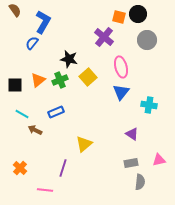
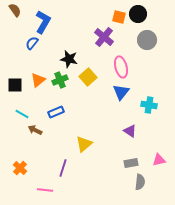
purple triangle: moved 2 px left, 3 px up
